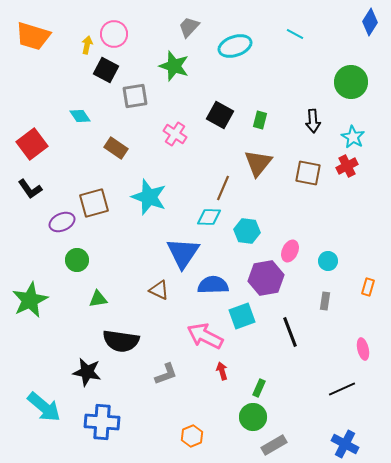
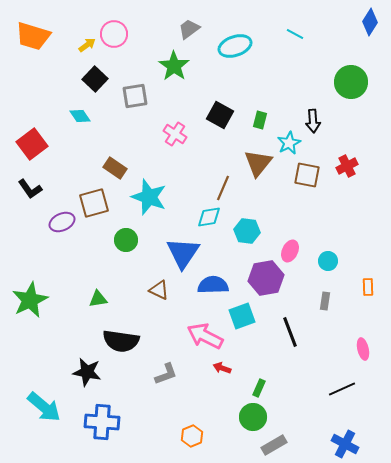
gray trapezoid at (189, 27): moved 2 px down; rotated 10 degrees clockwise
yellow arrow at (87, 45): rotated 42 degrees clockwise
green star at (174, 66): rotated 16 degrees clockwise
black square at (106, 70): moved 11 px left, 9 px down; rotated 15 degrees clockwise
cyan star at (353, 137): moved 64 px left, 6 px down; rotated 15 degrees clockwise
brown rectangle at (116, 148): moved 1 px left, 20 px down
brown square at (308, 173): moved 1 px left, 2 px down
cyan diamond at (209, 217): rotated 10 degrees counterclockwise
green circle at (77, 260): moved 49 px right, 20 px up
orange rectangle at (368, 287): rotated 18 degrees counterclockwise
red arrow at (222, 371): moved 3 px up; rotated 54 degrees counterclockwise
